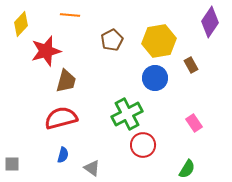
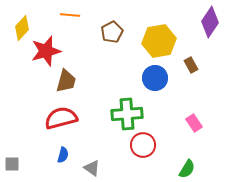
yellow diamond: moved 1 px right, 4 px down
brown pentagon: moved 8 px up
green cross: rotated 24 degrees clockwise
